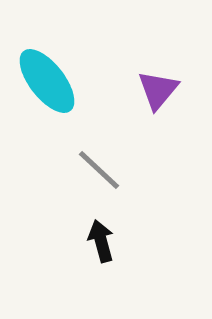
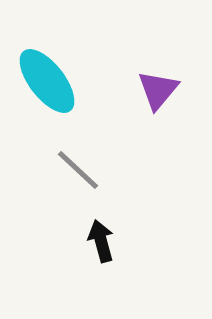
gray line: moved 21 px left
